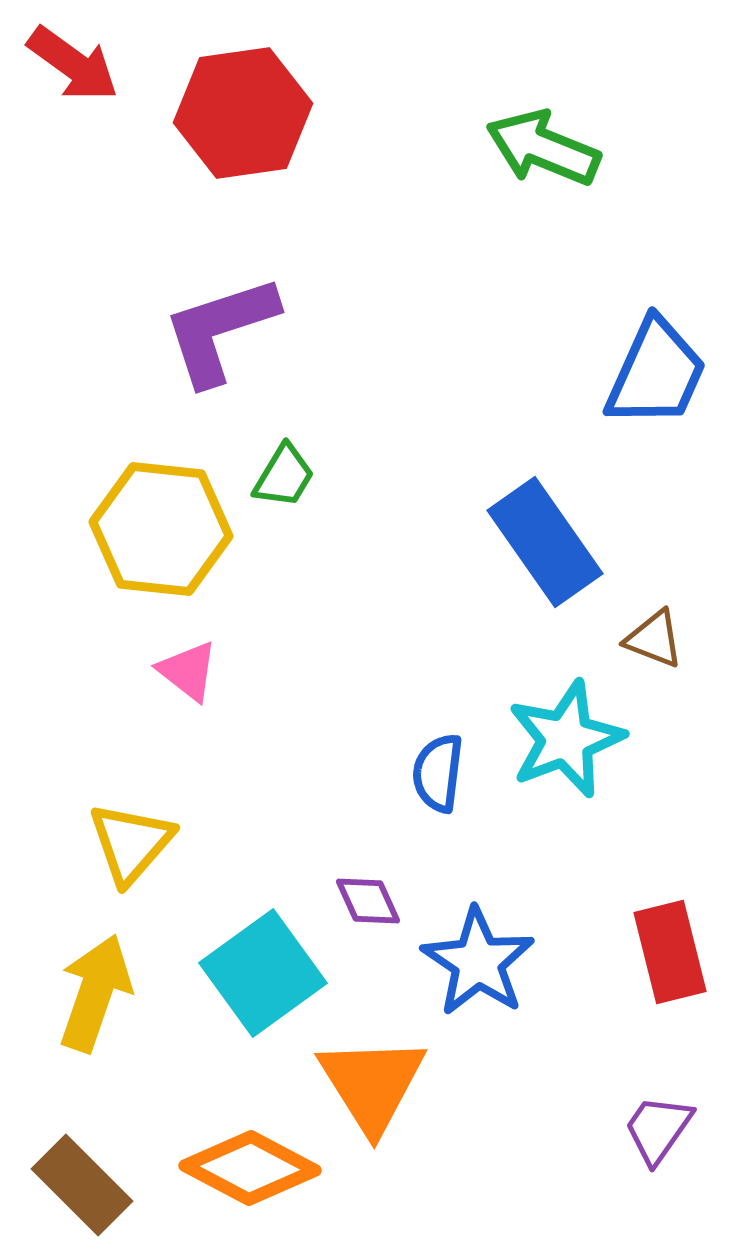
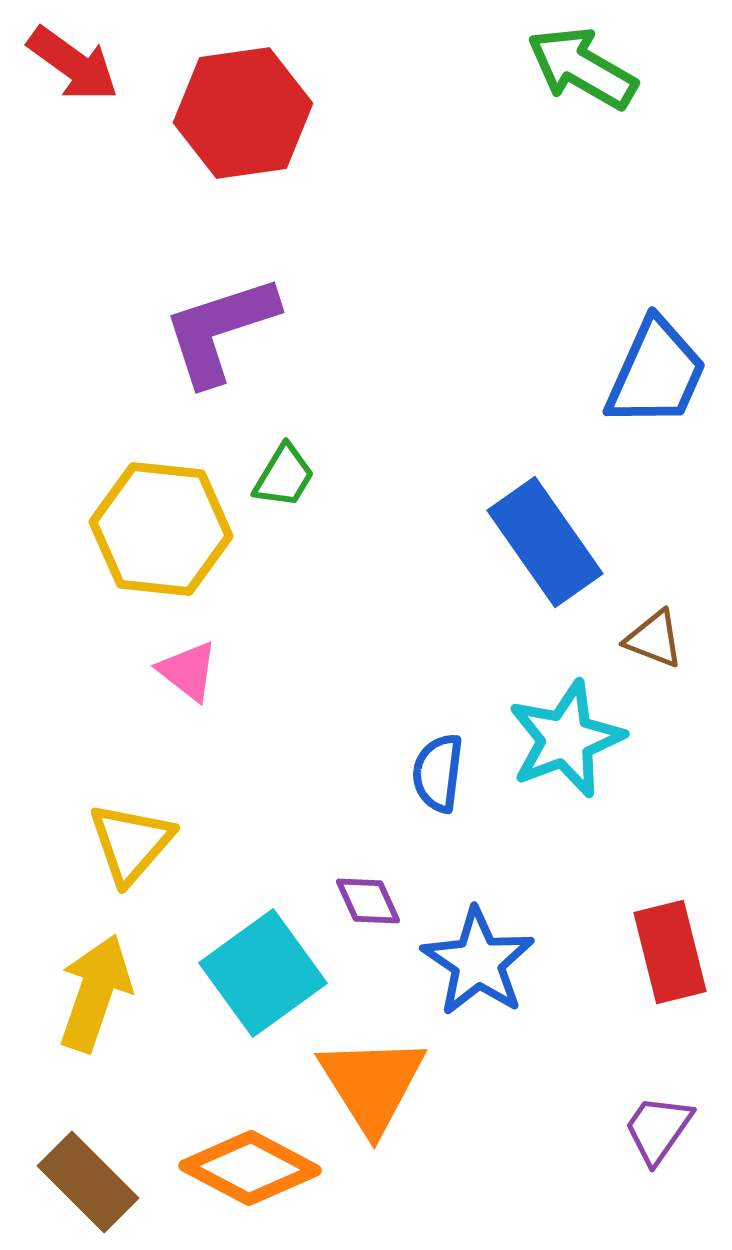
green arrow: moved 39 px right, 80 px up; rotated 8 degrees clockwise
brown rectangle: moved 6 px right, 3 px up
